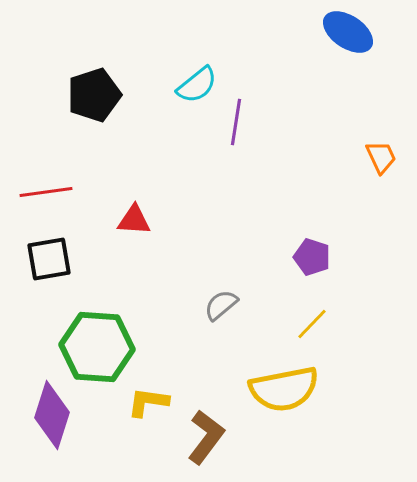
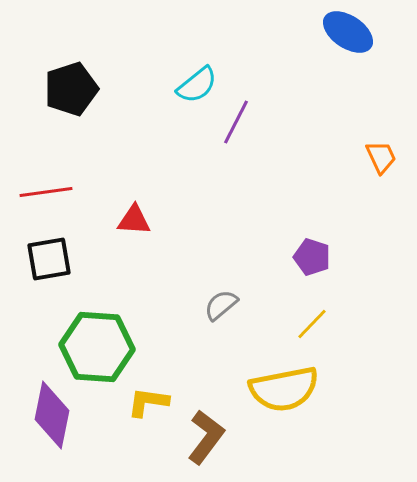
black pentagon: moved 23 px left, 6 px up
purple line: rotated 18 degrees clockwise
purple diamond: rotated 6 degrees counterclockwise
